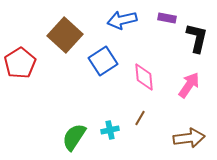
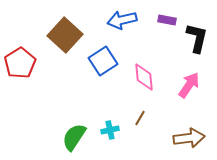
purple rectangle: moved 2 px down
